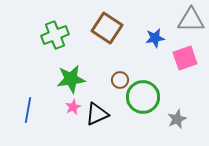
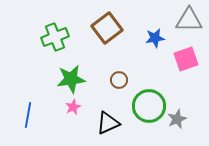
gray triangle: moved 2 px left
brown square: rotated 20 degrees clockwise
green cross: moved 2 px down
pink square: moved 1 px right, 1 px down
brown circle: moved 1 px left
green circle: moved 6 px right, 9 px down
blue line: moved 5 px down
black triangle: moved 11 px right, 9 px down
